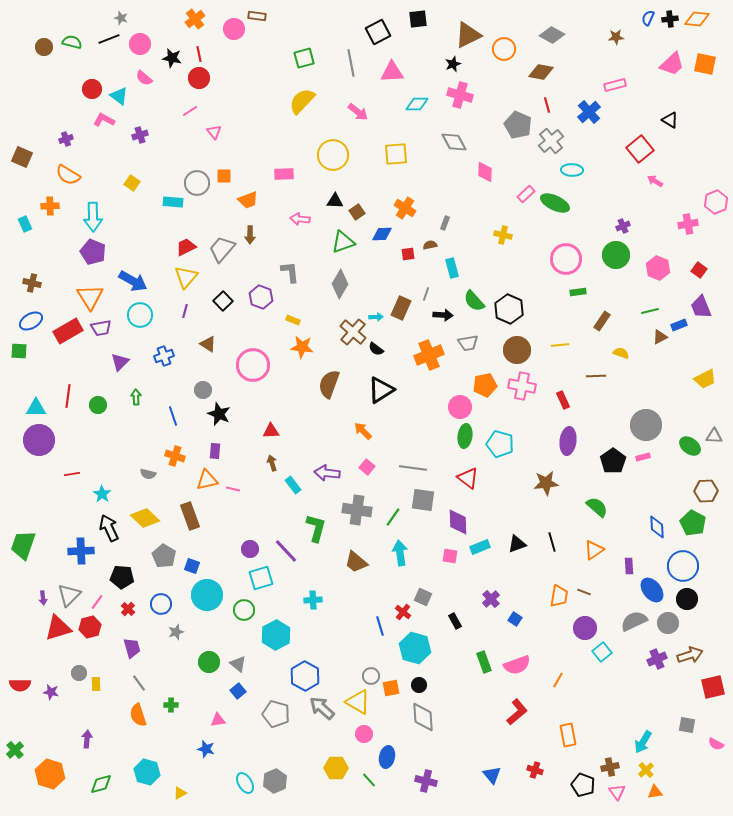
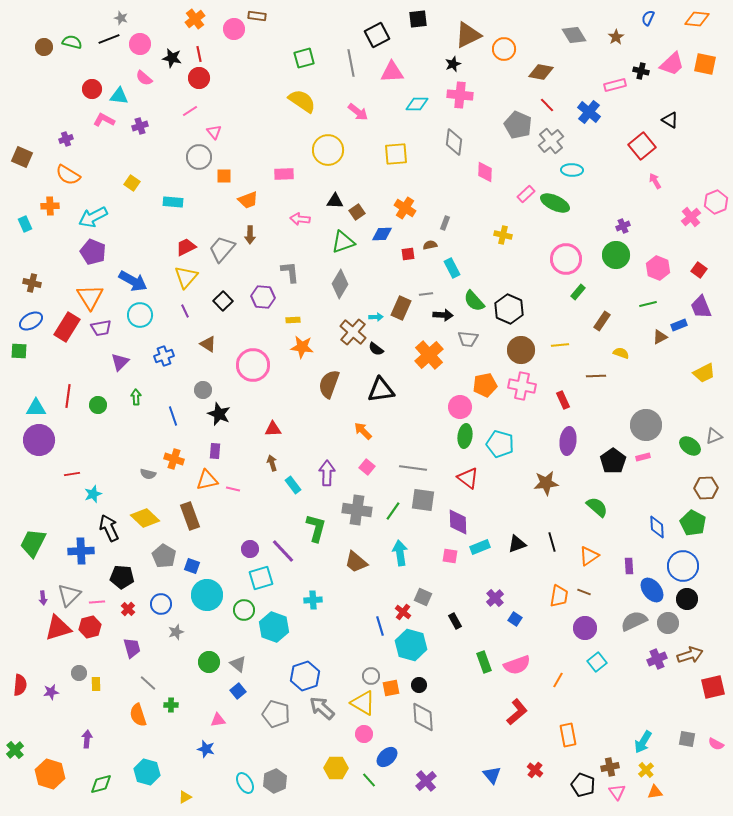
black cross at (670, 19): moved 29 px left, 52 px down; rotated 21 degrees clockwise
black square at (378, 32): moved 1 px left, 3 px down
gray diamond at (552, 35): moved 22 px right; rotated 30 degrees clockwise
brown star at (616, 37): rotated 28 degrees counterclockwise
pink cross at (460, 95): rotated 10 degrees counterclockwise
cyan triangle at (119, 96): rotated 30 degrees counterclockwise
yellow semicircle at (302, 101): rotated 80 degrees clockwise
red line at (547, 105): rotated 28 degrees counterclockwise
blue cross at (589, 112): rotated 10 degrees counterclockwise
purple cross at (140, 135): moved 9 px up
gray diamond at (454, 142): rotated 36 degrees clockwise
red square at (640, 149): moved 2 px right, 3 px up
yellow circle at (333, 155): moved 5 px left, 5 px up
pink arrow at (655, 181): rotated 28 degrees clockwise
gray circle at (197, 183): moved 2 px right, 26 px up
cyan arrow at (93, 217): rotated 64 degrees clockwise
pink cross at (688, 224): moved 3 px right, 7 px up; rotated 30 degrees counterclockwise
cyan rectangle at (452, 268): rotated 12 degrees counterclockwise
green rectangle at (578, 292): rotated 42 degrees counterclockwise
gray line at (426, 294): rotated 64 degrees clockwise
purple hexagon at (261, 297): moved 2 px right; rotated 15 degrees counterclockwise
purple line at (185, 311): rotated 40 degrees counterclockwise
green line at (650, 311): moved 2 px left, 7 px up
yellow rectangle at (293, 320): rotated 24 degrees counterclockwise
red rectangle at (68, 331): moved 1 px left, 4 px up; rotated 28 degrees counterclockwise
gray trapezoid at (468, 343): moved 4 px up; rotated 15 degrees clockwise
brown circle at (517, 350): moved 4 px right
orange cross at (429, 355): rotated 20 degrees counterclockwise
yellow trapezoid at (705, 379): moved 1 px left, 6 px up
black triangle at (381, 390): rotated 24 degrees clockwise
red triangle at (271, 431): moved 2 px right, 2 px up
gray triangle at (714, 436): rotated 24 degrees counterclockwise
orange cross at (175, 456): moved 1 px left, 3 px down
purple arrow at (327, 473): rotated 85 degrees clockwise
brown hexagon at (706, 491): moved 3 px up
cyan star at (102, 494): moved 9 px left; rotated 18 degrees clockwise
green line at (393, 517): moved 6 px up
green trapezoid at (23, 545): moved 10 px right, 2 px up; rotated 8 degrees clockwise
orange triangle at (594, 550): moved 5 px left, 6 px down
purple line at (286, 551): moved 3 px left
purple cross at (491, 599): moved 4 px right, 1 px up
pink line at (97, 602): rotated 49 degrees clockwise
cyan hexagon at (276, 635): moved 2 px left, 8 px up; rotated 12 degrees counterclockwise
cyan hexagon at (415, 648): moved 4 px left, 3 px up
cyan square at (602, 652): moved 5 px left, 10 px down
blue hexagon at (305, 676): rotated 12 degrees clockwise
gray line at (139, 683): moved 9 px right; rotated 12 degrees counterclockwise
red semicircle at (20, 685): rotated 85 degrees counterclockwise
purple star at (51, 692): rotated 21 degrees counterclockwise
yellow triangle at (358, 702): moved 5 px right, 1 px down
gray square at (687, 725): moved 14 px down
blue ellipse at (387, 757): rotated 35 degrees clockwise
red cross at (535, 770): rotated 21 degrees clockwise
purple cross at (426, 781): rotated 35 degrees clockwise
yellow triangle at (180, 793): moved 5 px right, 4 px down
